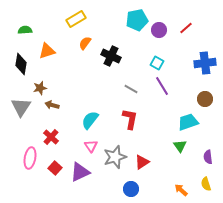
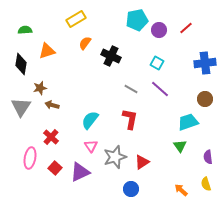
purple line: moved 2 px left, 3 px down; rotated 18 degrees counterclockwise
